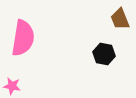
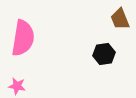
black hexagon: rotated 20 degrees counterclockwise
pink star: moved 5 px right
